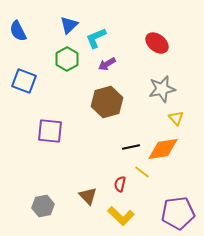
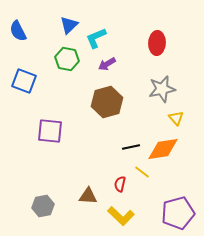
red ellipse: rotated 55 degrees clockwise
green hexagon: rotated 20 degrees counterclockwise
brown triangle: rotated 42 degrees counterclockwise
purple pentagon: rotated 8 degrees counterclockwise
